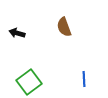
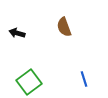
blue line: rotated 14 degrees counterclockwise
